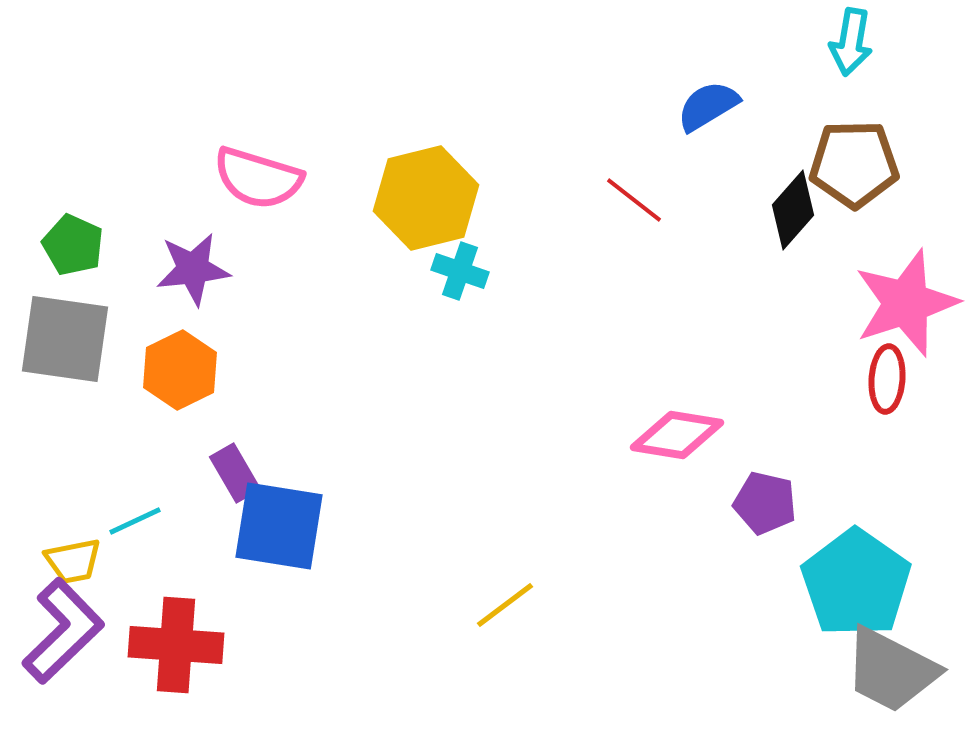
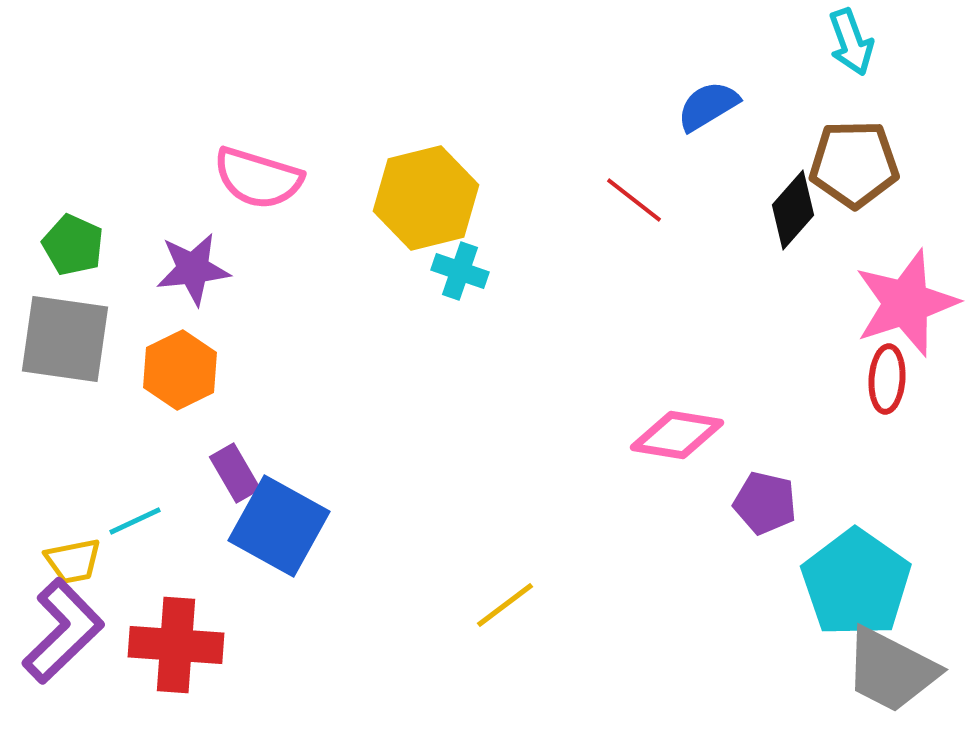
cyan arrow: rotated 30 degrees counterclockwise
blue square: rotated 20 degrees clockwise
